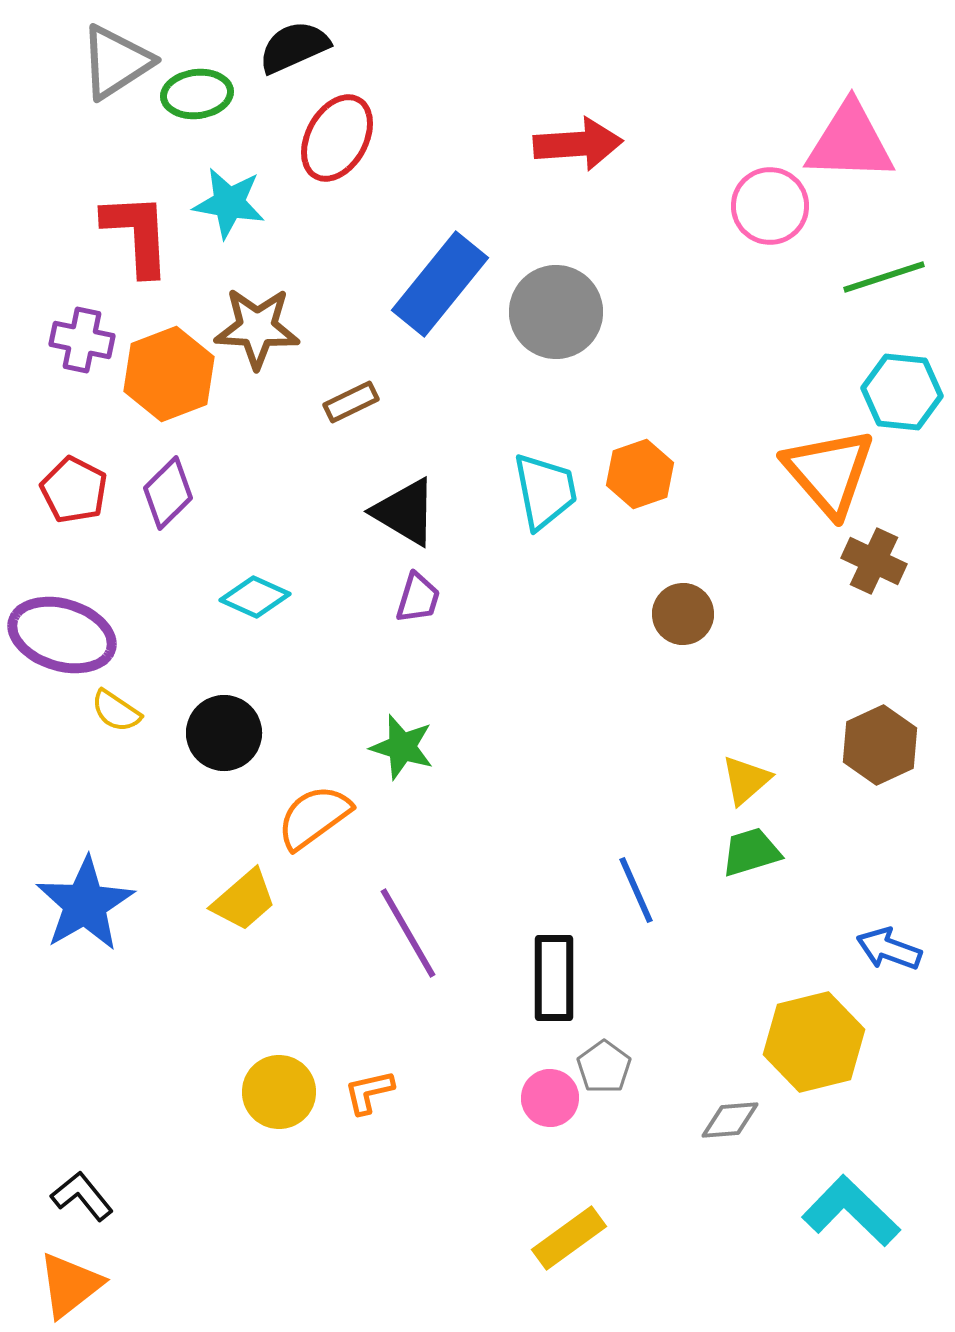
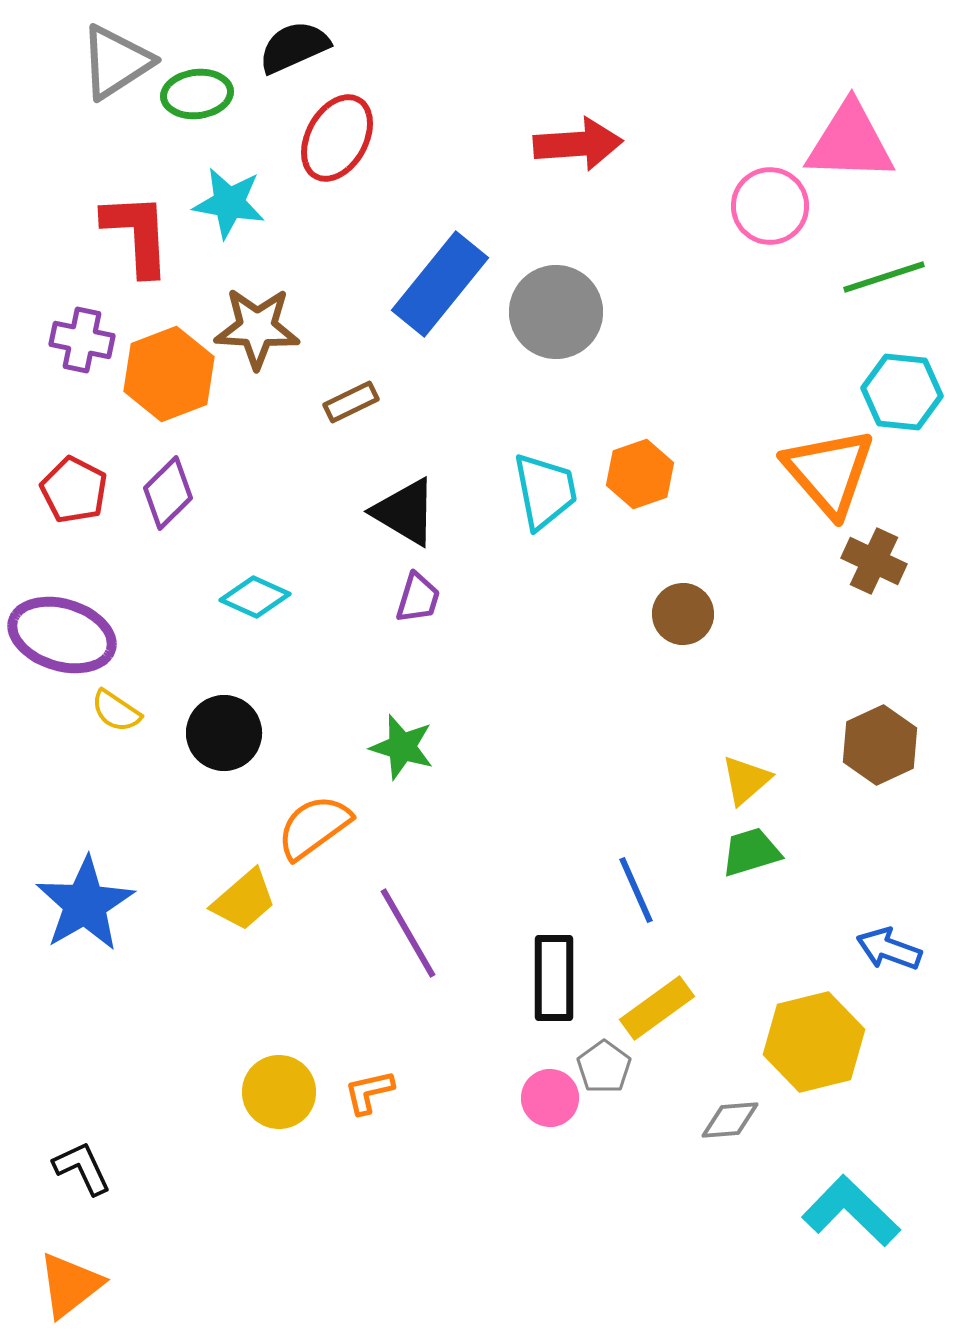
orange semicircle at (314, 817): moved 10 px down
black L-shape at (82, 1196): moved 28 px up; rotated 14 degrees clockwise
yellow rectangle at (569, 1238): moved 88 px right, 230 px up
